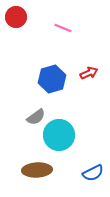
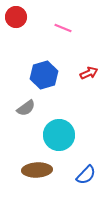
blue hexagon: moved 8 px left, 4 px up
gray semicircle: moved 10 px left, 9 px up
blue semicircle: moved 7 px left, 2 px down; rotated 20 degrees counterclockwise
